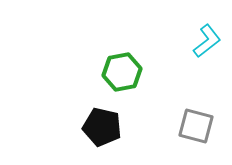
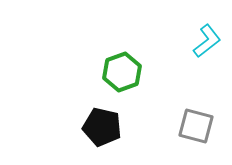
green hexagon: rotated 9 degrees counterclockwise
